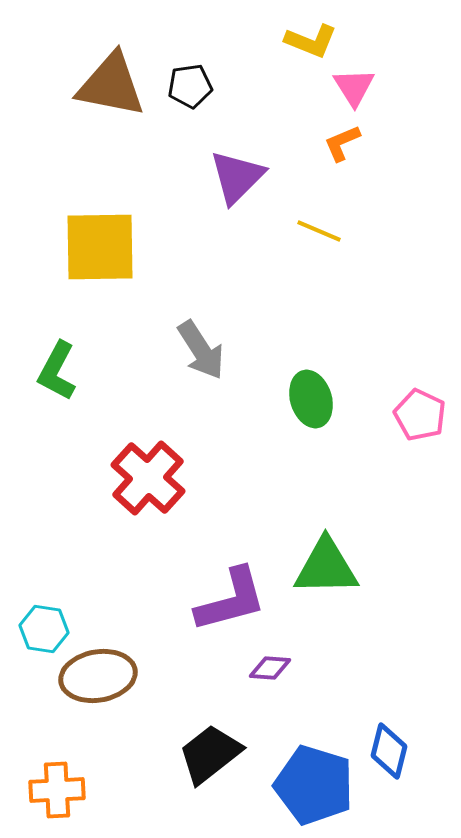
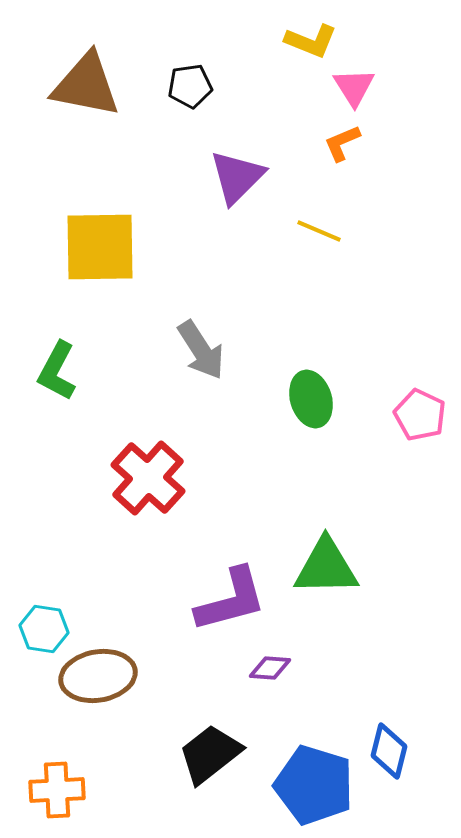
brown triangle: moved 25 px left
